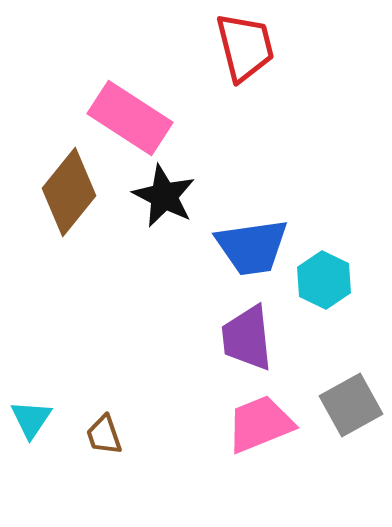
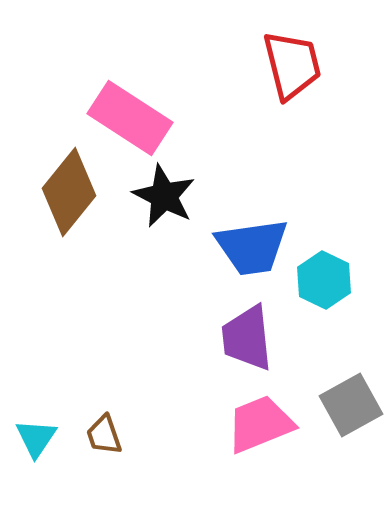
red trapezoid: moved 47 px right, 18 px down
cyan triangle: moved 5 px right, 19 px down
